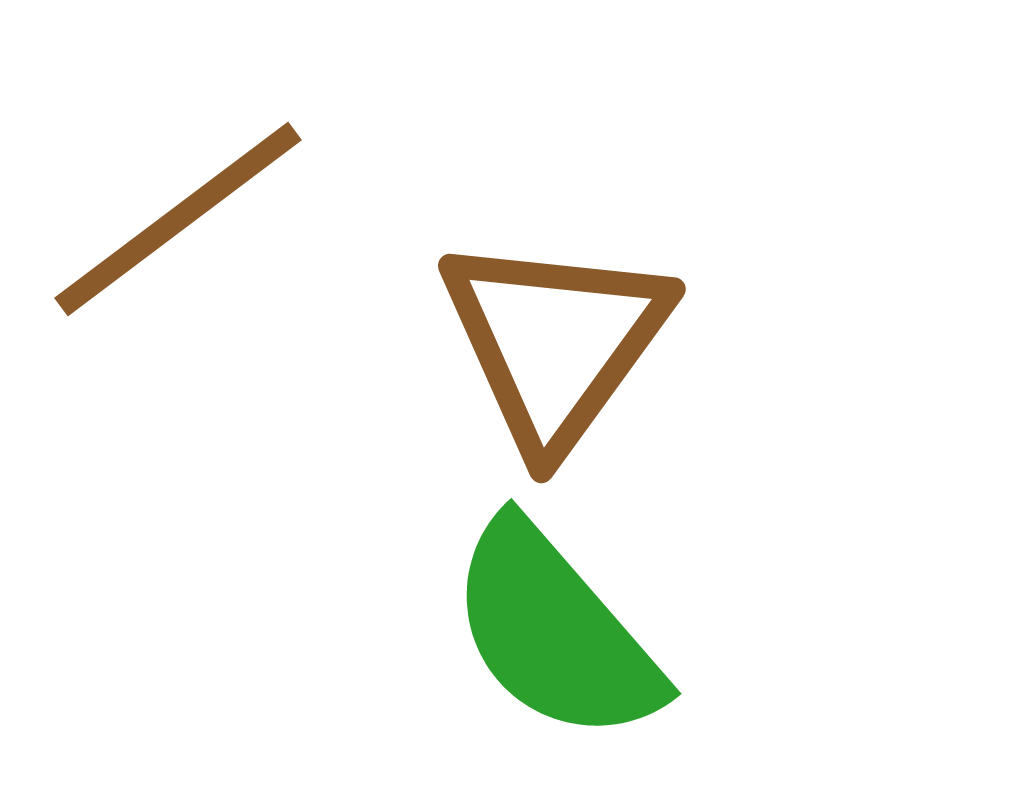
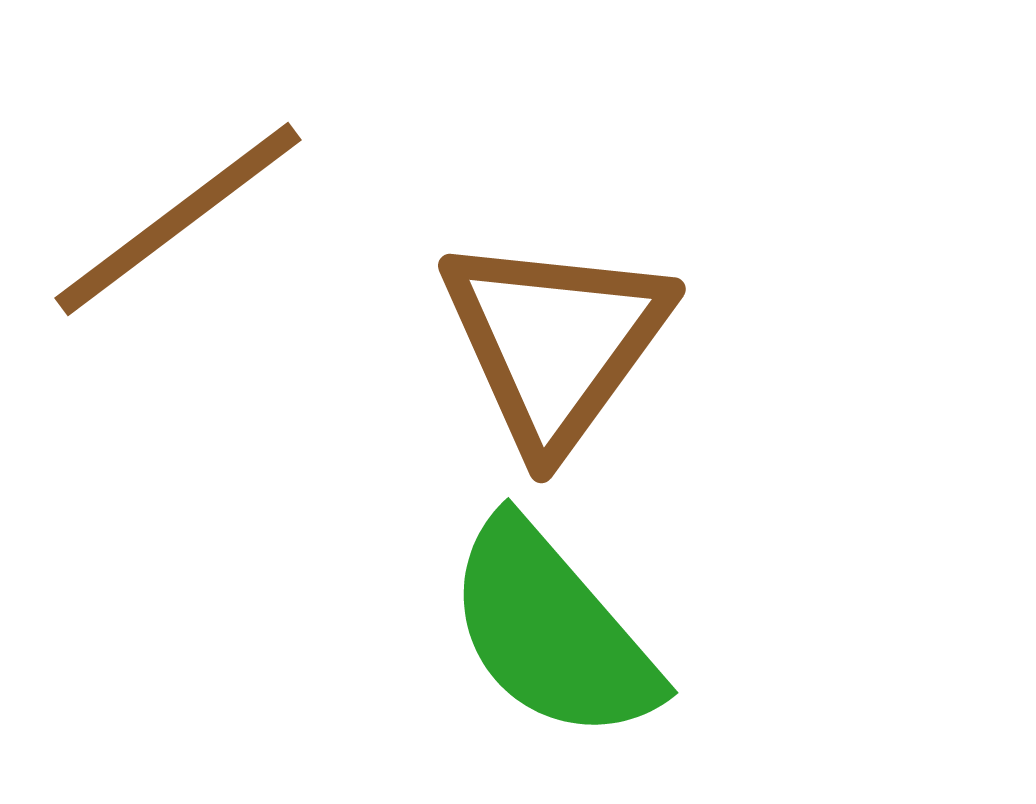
green semicircle: moved 3 px left, 1 px up
